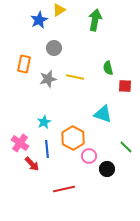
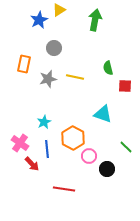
red line: rotated 20 degrees clockwise
